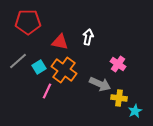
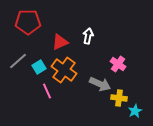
white arrow: moved 1 px up
red triangle: rotated 36 degrees counterclockwise
pink line: rotated 49 degrees counterclockwise
